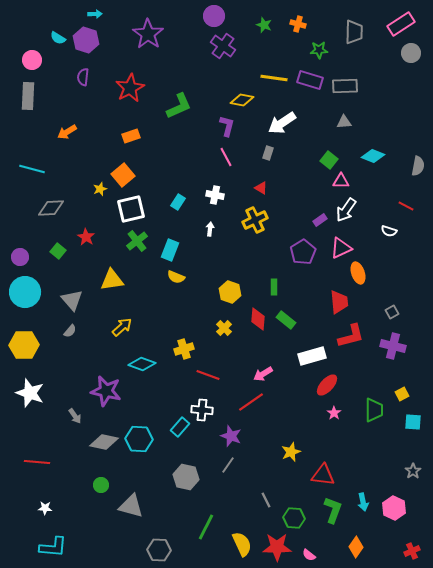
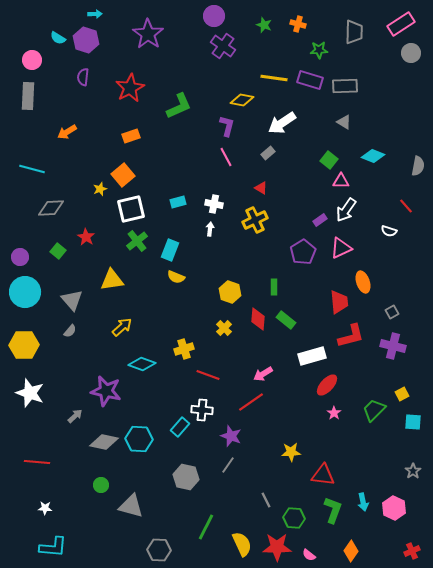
gray triangle at (344, 122): rotated 35 degrees clockwise
gray rectangle at (268, 153): rotated 32 degrees clockwise
white cross at (215, 195): moved 1 px left, 9 px down
cyan rectangle at (178, 202): rotated 42 degrees clockwise
red line at (406, 206): rotated 21 degrees clockwise
orange ellipse at (358, 273): moved 5 px right, 9 px down
green trapezoid at (374, 410): rotated 135 degrees counterclockwise
gray arrow at (75, 416): rotated 98 degrees counterclockwise
yellow star at (291, 452): rotated 18 degrees clockwise
orange diamond at (356, 547): moved 5 px left, 4 px down
